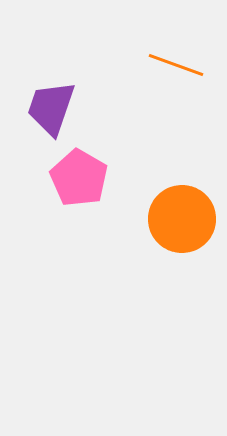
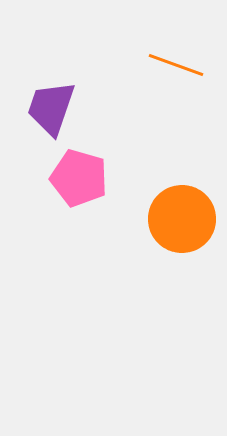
pink pentagon: rotated 14 degrees counterclockwise
